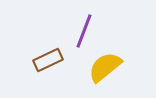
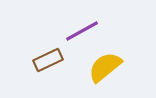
purple line: moved 2 px left; rotated 40 degrees clockwise
